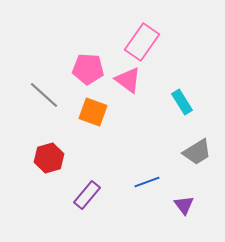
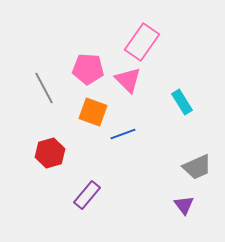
pink triangle: rotated 8 degrees clockwise
gray line: moved 7 px up; rotated 20 degrees clockwise
gray trapezoid: moved 15 px down; rotated 8 degrees clockwise
red hexagon: moved 1 px right, 5 px up
blue line: moved 24 px left, 48 px up
